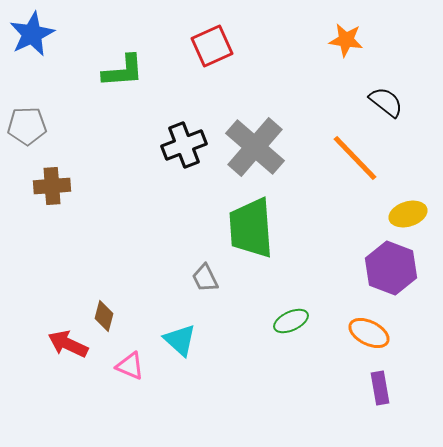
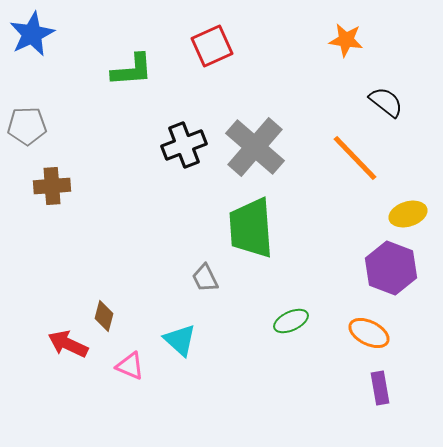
green L-shape: moved 9 px right, 1 px up
